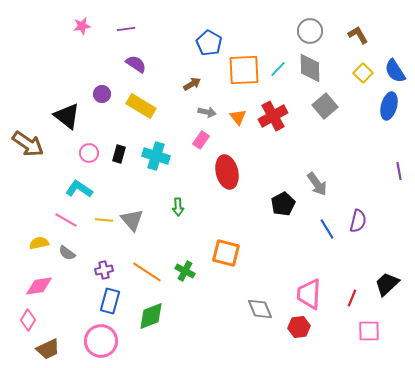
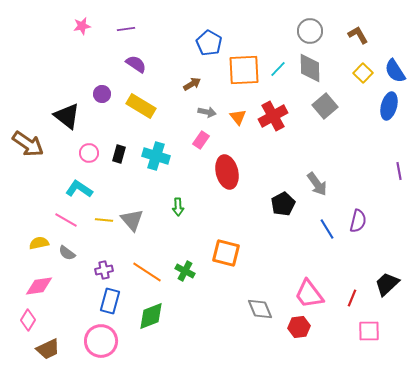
pink trapezoid at (309, 294): rotated 40 degrees counterclockwise
